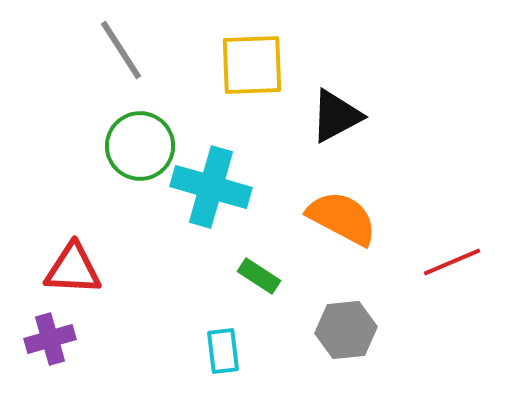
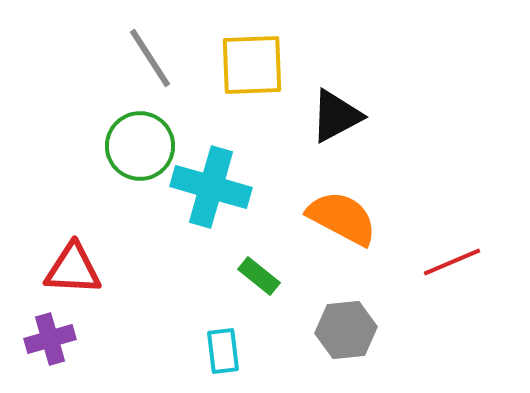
gray line: moved 29 px right, 8 px down
green rectangle: rotated 6 degrees clockwise
